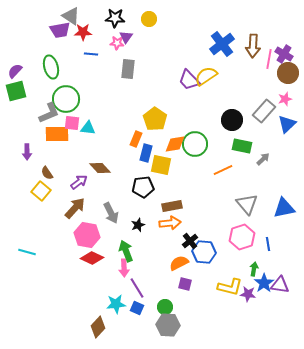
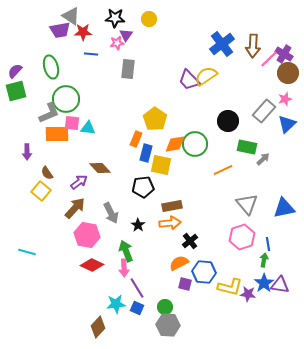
purple triangle at (126, 37): moved 2 px up
pink star at (117, 43): rotated 16 degrees counterclockwise
pink line at (269, 59): rotated 36 degrees clockwise
black circle at (232, 120): moved 4 px left, 1 px down
green rectangle at (242, 146): moved 5 px right, 1 px down
black star at (138, 225): rotated 16 degrees counterclockwise
blue hexagon at (204, 252): moved 20 px down
red diamond at (92, 258): moved 7 px down
green arrow at (254, 269): moved 10 px right, 9 px up
